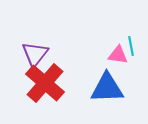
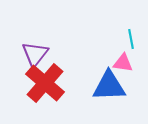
cyan line: moved 7 px up
pink triangle: moved 5 px right, 8 px down
blue triangle: moved 2 px right, 2 px up
